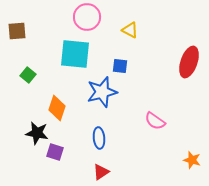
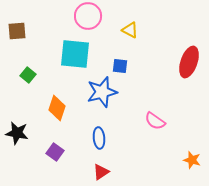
pink circle: moved 1 px right, 1 px up
black star: moved 20 px left
purple square: rotated 18 degrees clockwise
